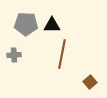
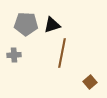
black triangle: rotated 18 degrees counterclockwise
brown line: moved 1 px up
